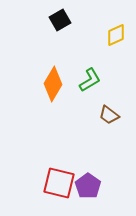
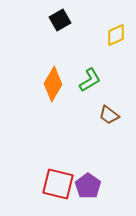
red square: moved 1 px left, 1 px down
